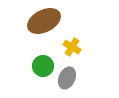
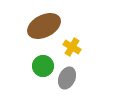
brown ellipse: moved 5 px down
